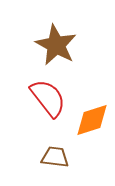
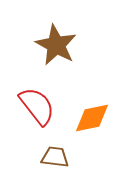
red semicircle: moved 11 px left, 8 px down
orange diamond: moved 2 px up; rotated 6 degrees clockwise
